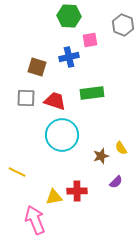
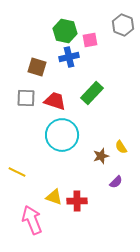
green hexagon: moved 4 px left, 15 px down; rotated 10 degrees clockwise
green rectangle: rotated 40 degrees counterclockwise
yellow semicircle: moved 1 px up
red cross: moved 10 px down
yellow triangle: rotated 30 degrees clockwise
pink arrow: moved 3 px left
